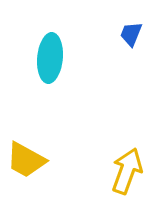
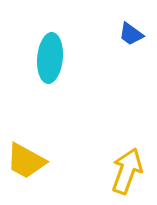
blue trapezoid: rotated 76 degrees counterclockwise
yellow trapezoid: moved 1 px down
